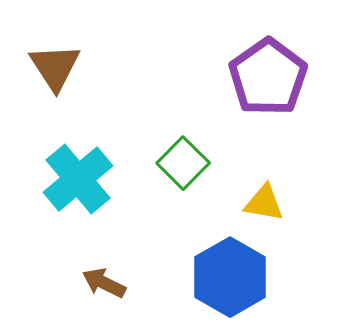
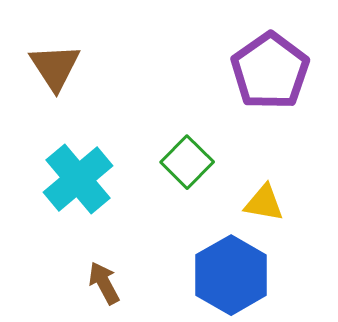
purple pentagon: moved 2 px right, 6 px up
green square: moved 4 px right, 1 px up
blue hexagon: moved 1 px right, 2 px up
brown arrow: rotated 36 degrees clockwise
